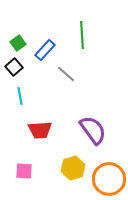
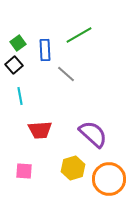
green line: moved 3 px left; rotated 64 degrees clockwise
blue rectangle: rotated 45 degrees counterclockwise
black square: moved 2 px up
purple semicircle: moved 4 px down; rotated 12 degrees counterclockwise
